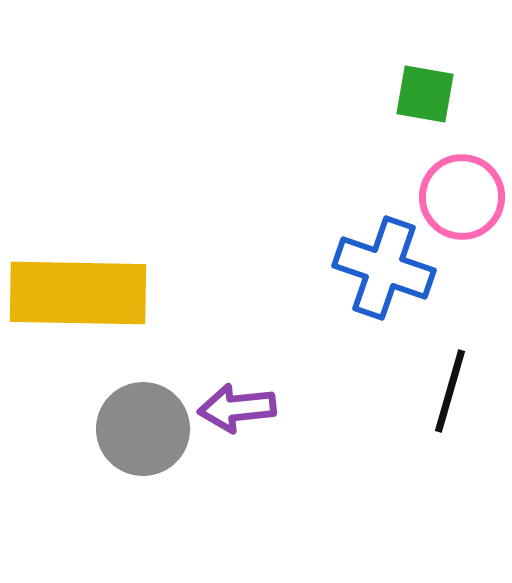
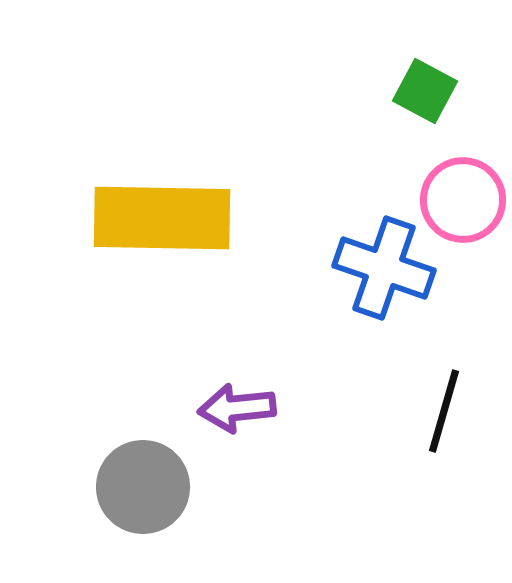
green square: moved 3 px up; rotated 18 degrees clockwise
pink circle: moved 1 px right, 3 px down
yellow rectangle: moved 84 px right, 75 px up
black line: moved 6 px left, 20 px down
gray circle: moved 58 px down
